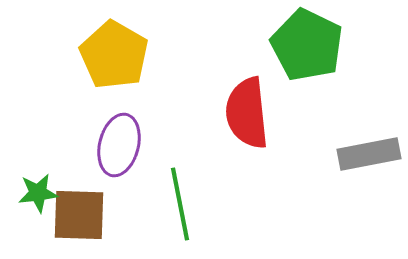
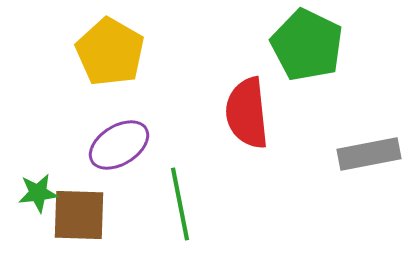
yellow pentagon: moved 4 px left, 3 px up
purple ellipse: rotated 44 degrees clockwise
